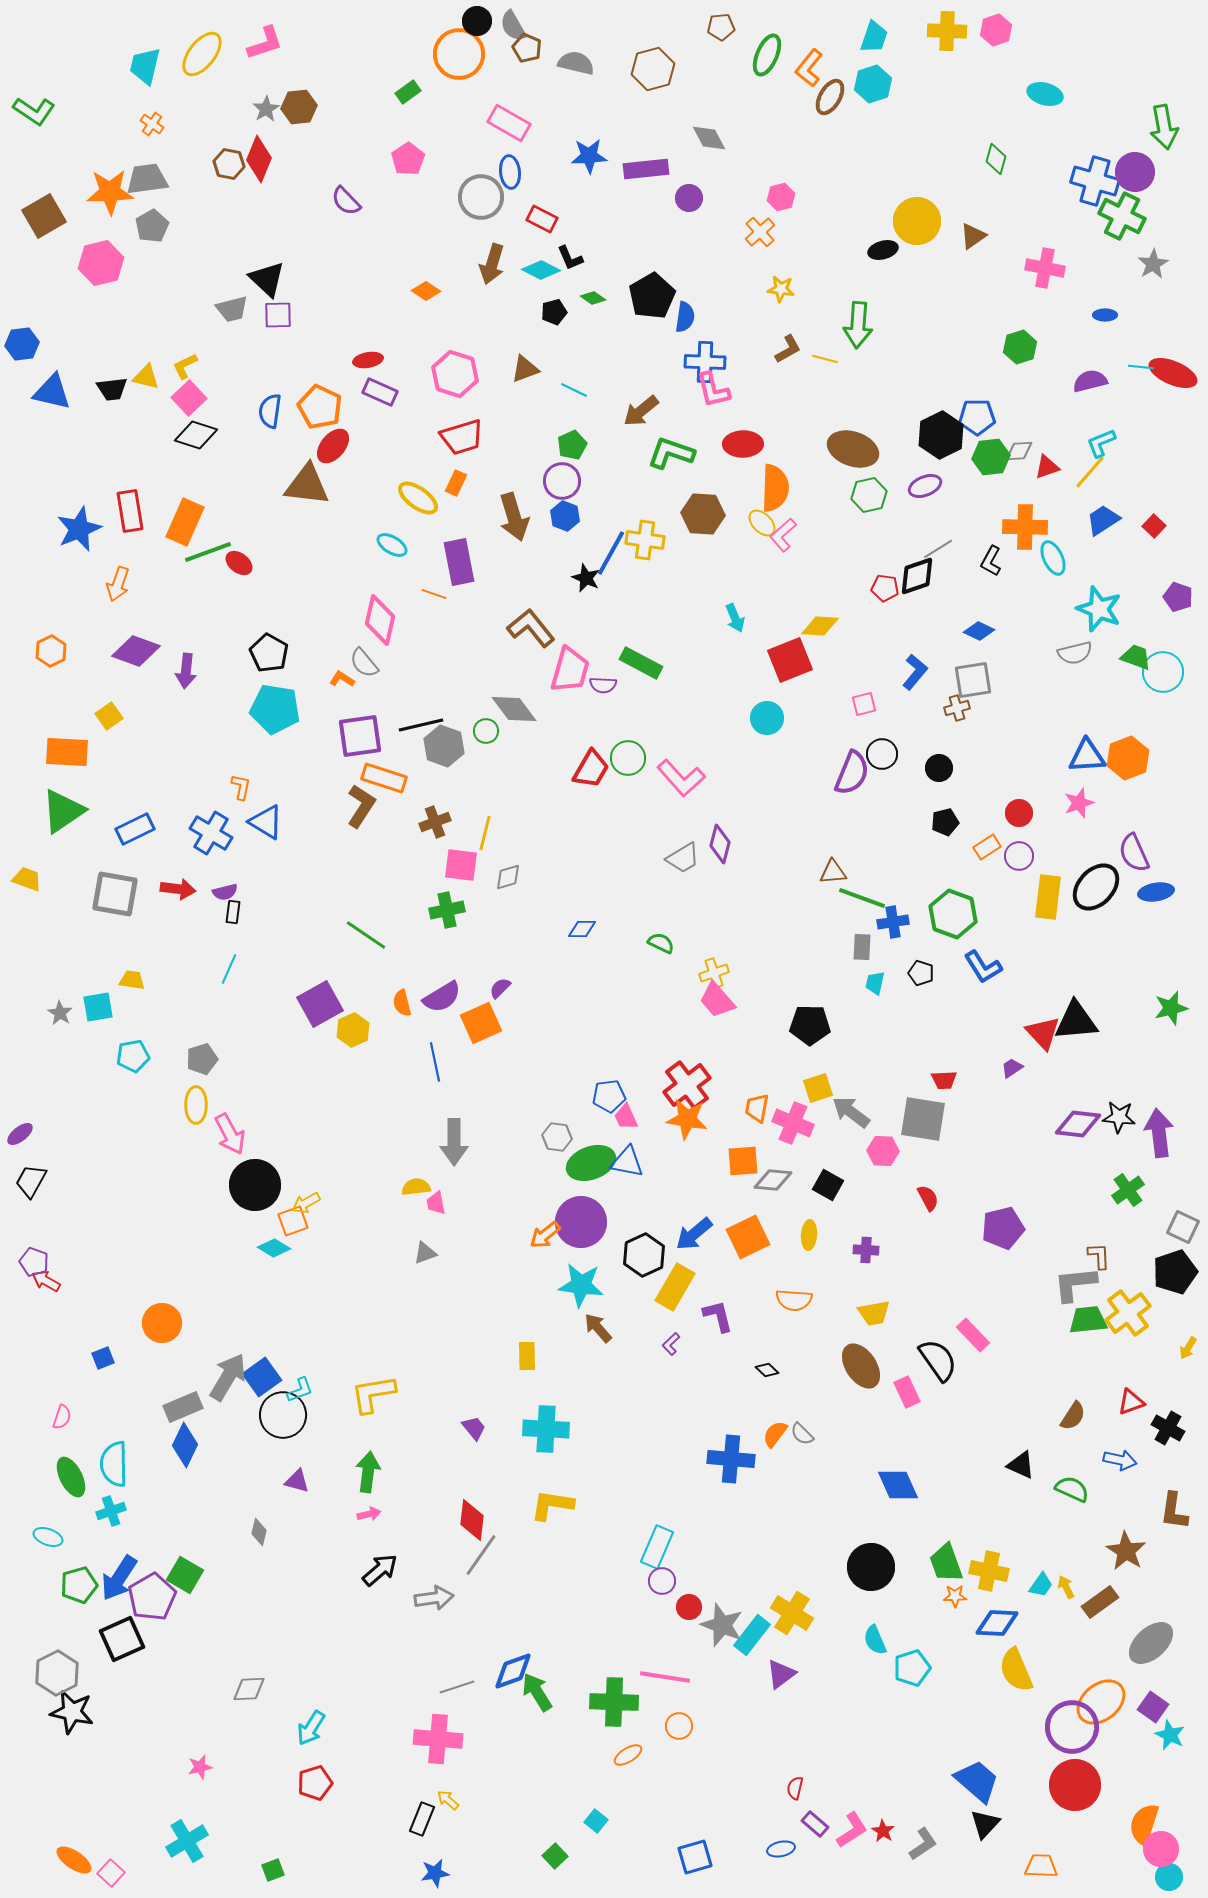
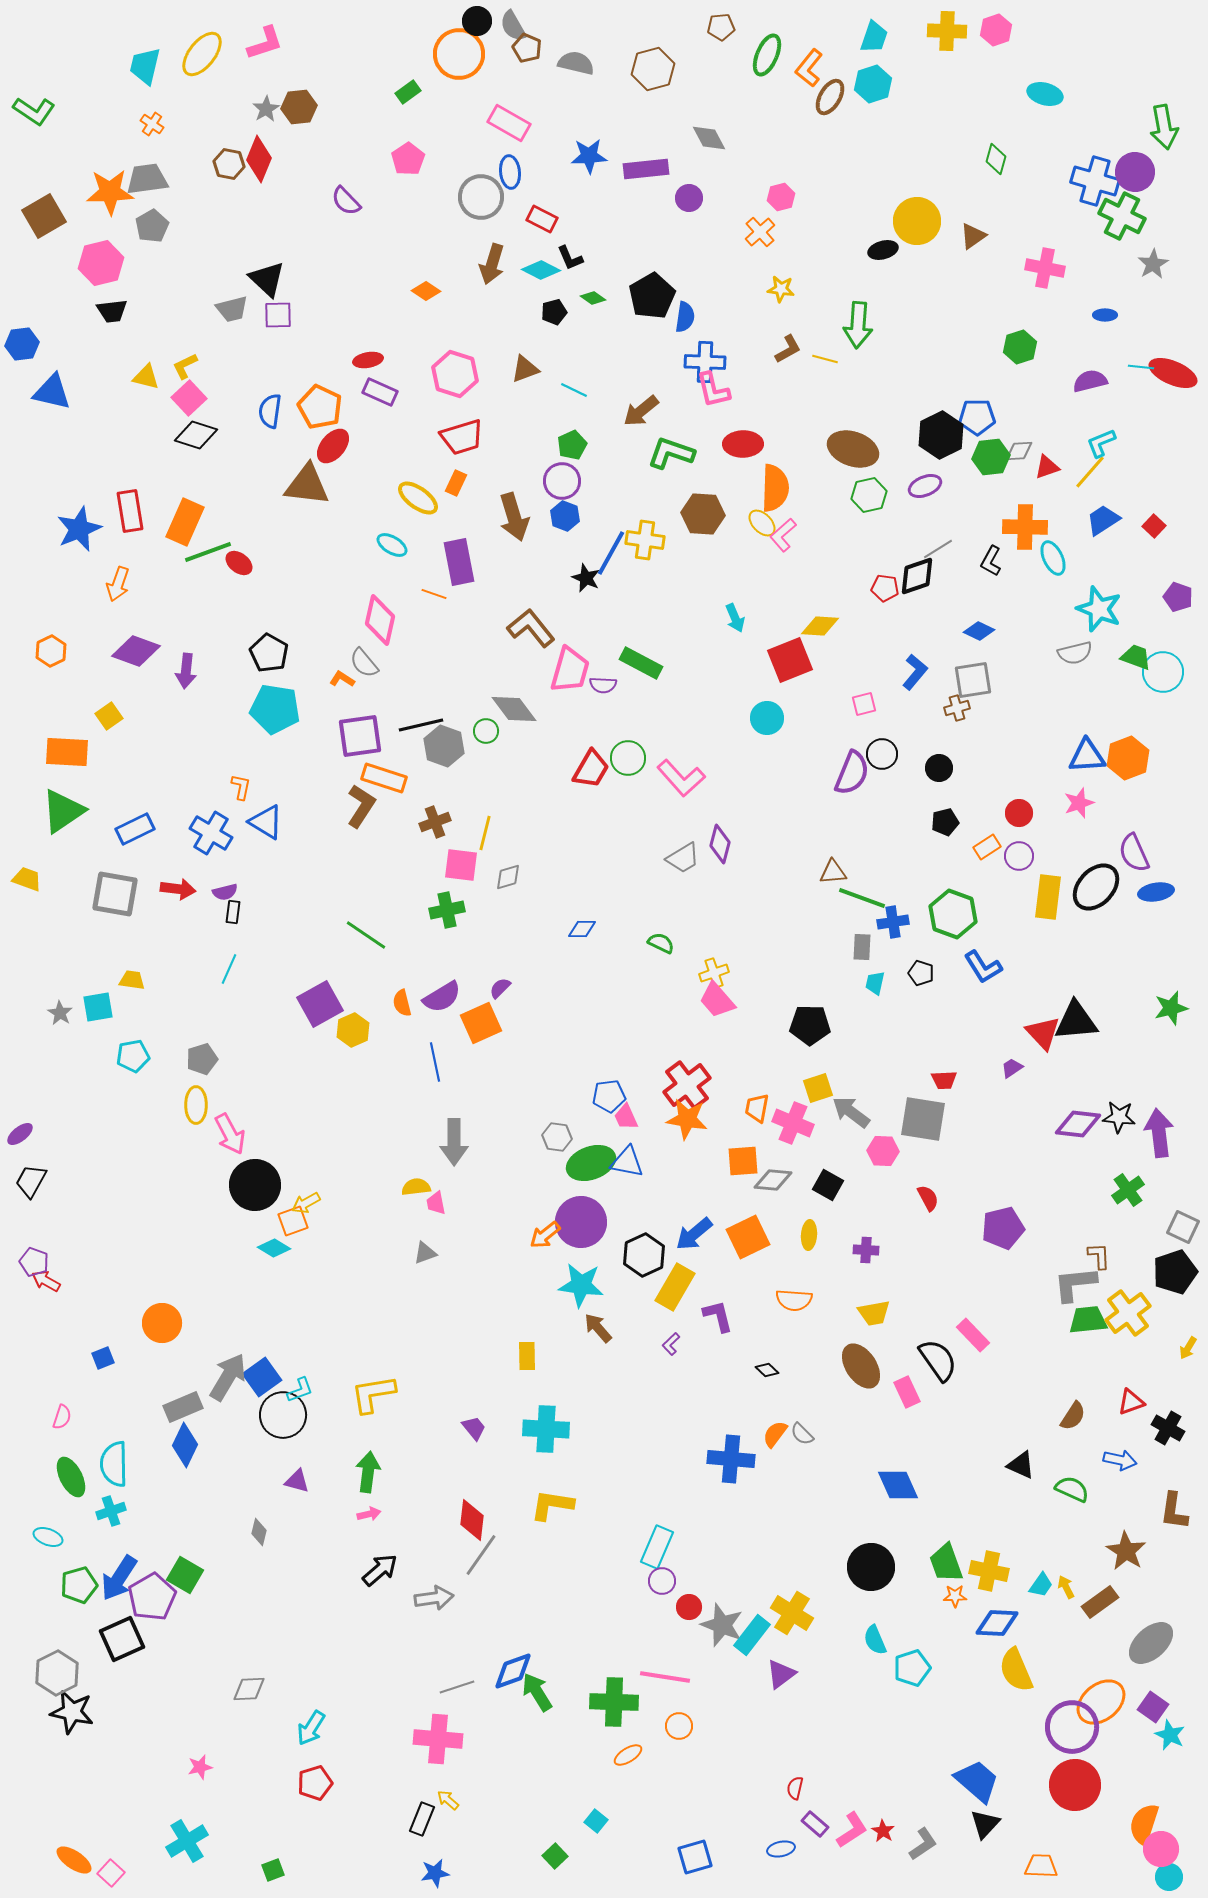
black trapezoid at (112, 389): moved 78 px up
